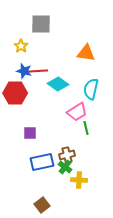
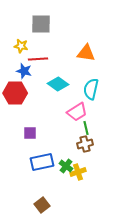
yellow star: rotated 24 degrees counterclockwise
red line: moved 12 px up
brown cross: moved 18 px right, 11 px up
green cross: moved 1 px right, 1 px up
yellow cross: moved 1 px left, 8 px up; rotated 21 degrees counterclockwise
